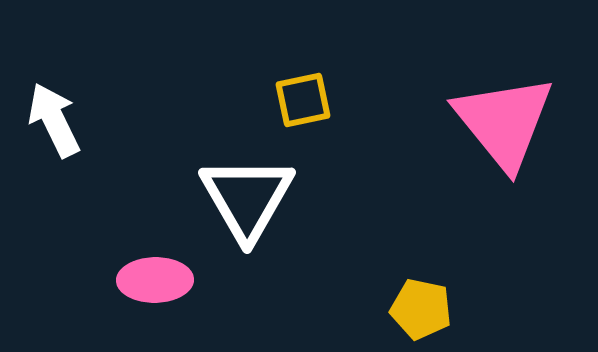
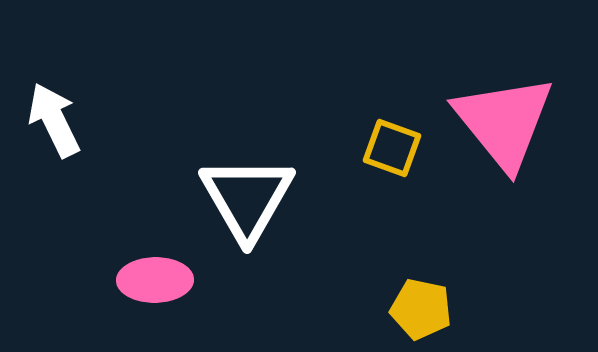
yellow square: moved 89 px right, 48 px down; rotated 32 degrees clockwise
